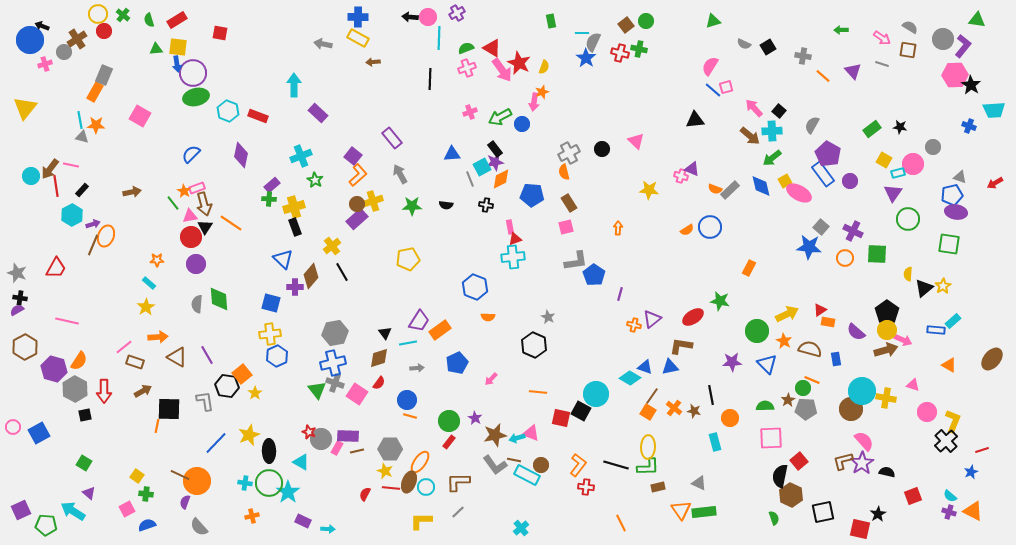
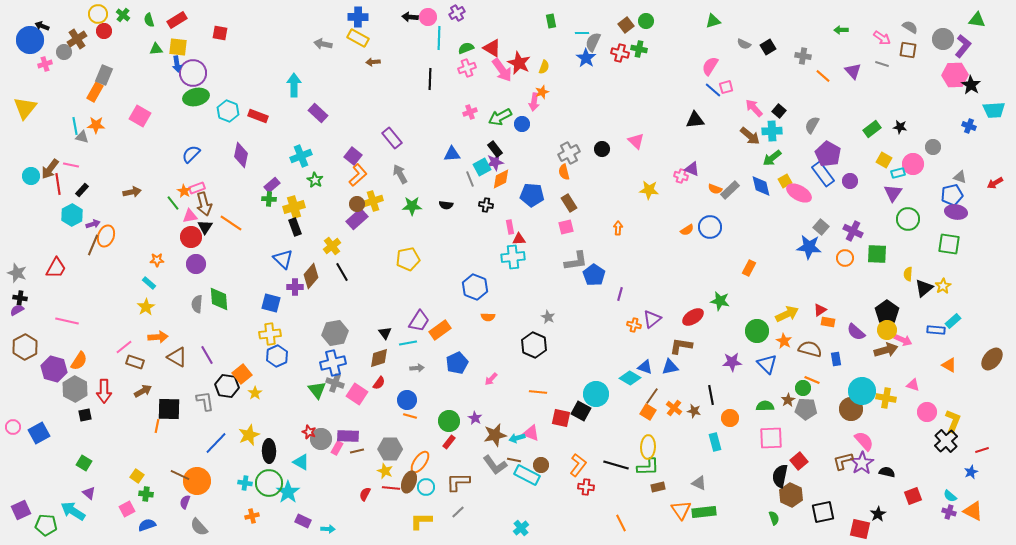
cyan line at (80, 120): moved 5 px left, 6 px down
red line at (56, 186): moved 2 px right, 2 px up
red triangle at (515, 239): moved 4 px right; rotated 16 degrees clockwise
